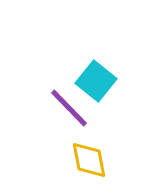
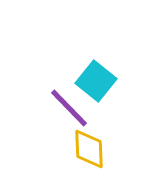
yellow diamond: moved 11 px up; rotated 9 degrees clockwise
